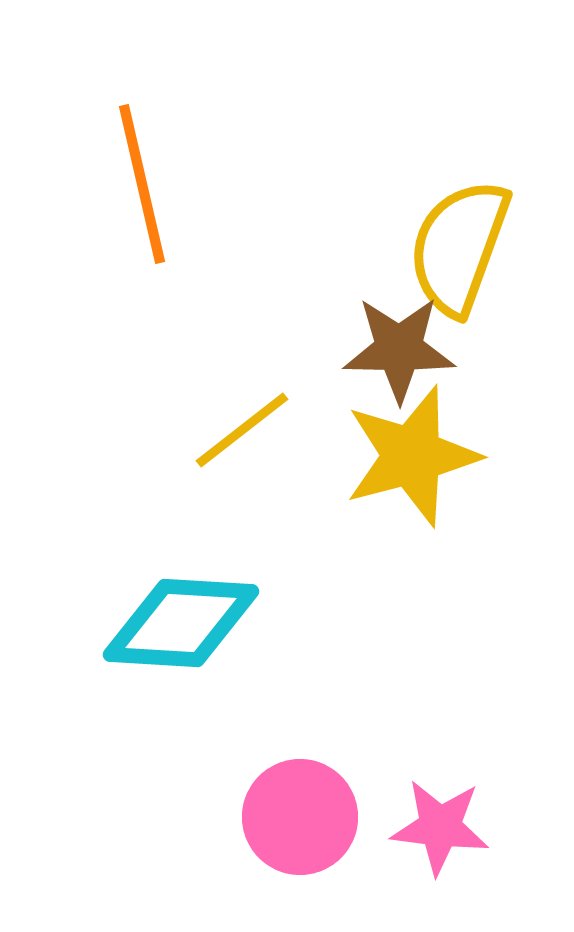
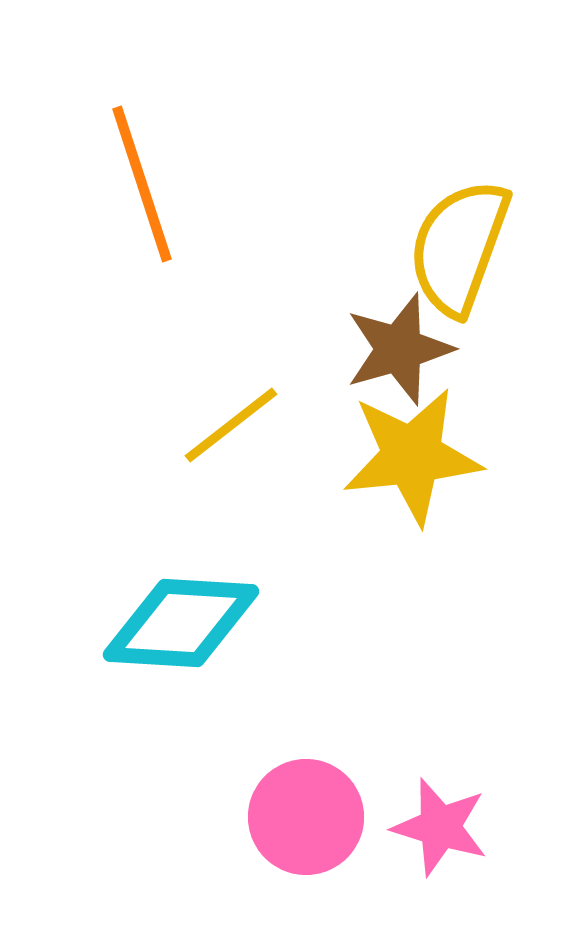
orange line: rotated 5 degrees counterclockwise
brown star: rotated 17 degrees counterclockwise
yellow line: moved 11 px left, 5 px up
yellow star: rotated 9 degrees clockwise
pink circle: moved 6 px right
pink star: rotated 10 degrees clockwise
